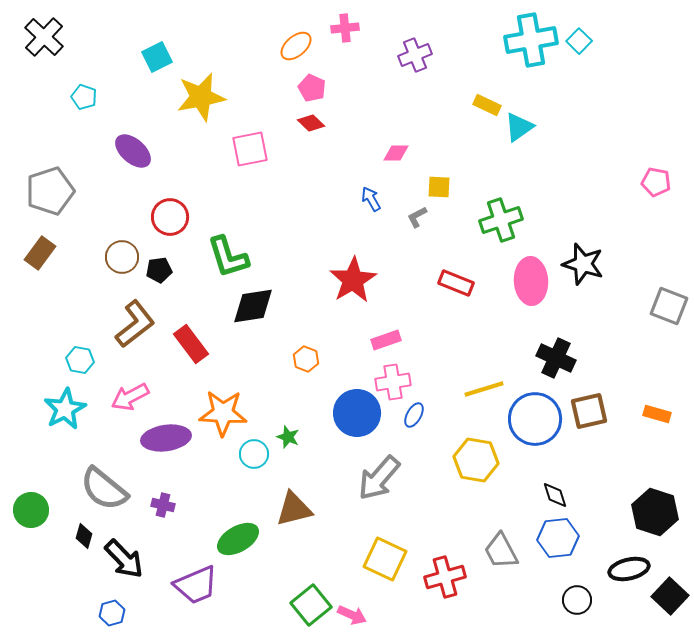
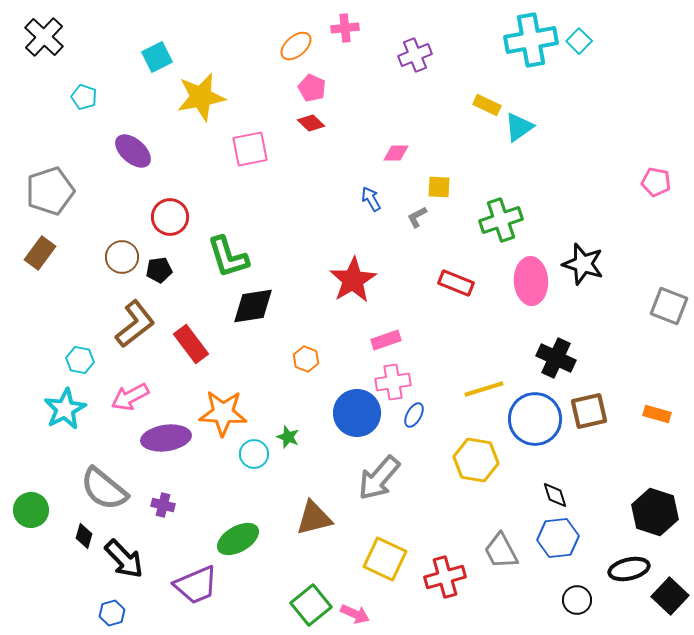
brown triangle at (294, 509): moved 20 px right, 9 px down
pink arrow at (352, 615): moved 3 px right, 1 px up
